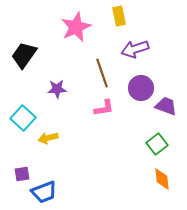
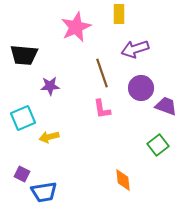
yellow rectangle: moved 2 px up; rotated 12 degrees clockwise
black trapezoid: rotated 120 degrees counterclockwise
purple star: moved 7 px left, 3 px up
pink L-shape: moved 2 px left, 1 px down; rotated 90 degrees clockwise
cyan square: rotated 25 degrees clockwise
yellow arrow: moved 1 px right, 1 px up
green square: moved 1 px right, 1 px down
purple square: rotated 35 degrees clockwise
orange diamond: moved 39 px left, 1 px down
blue trapezoid: rotated 12 degrees clockwise
